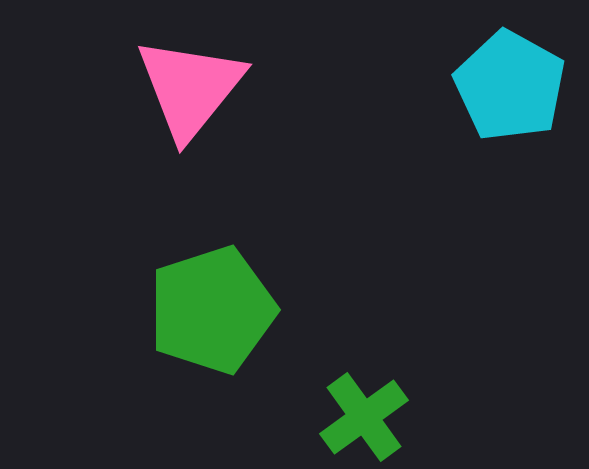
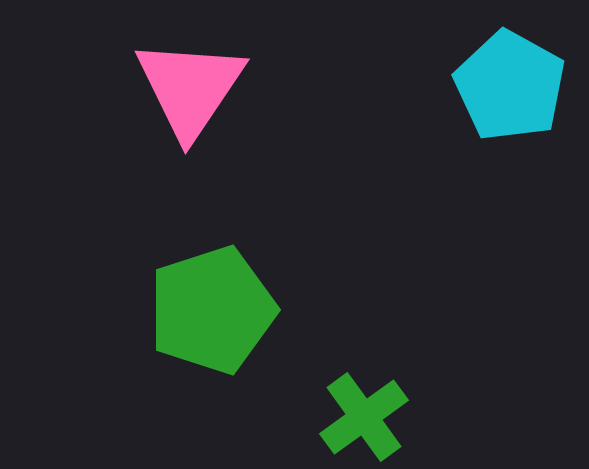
pink triangle: rotated 5 degrees counterclockwise
